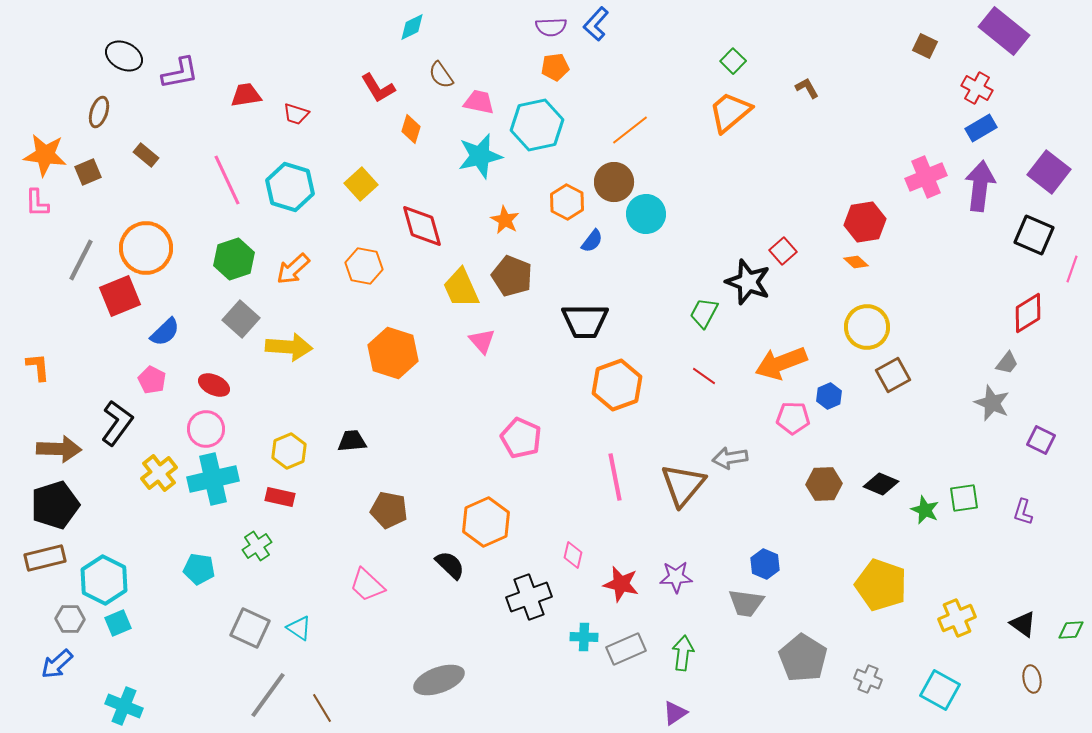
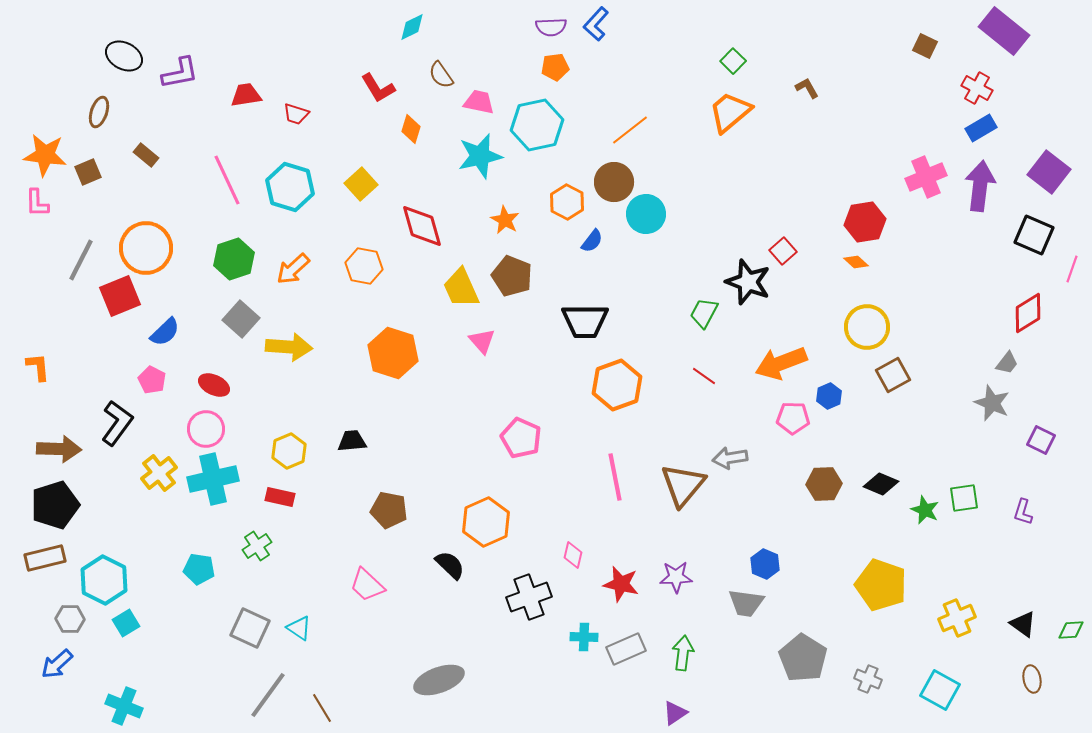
cyan square at (118, 623): moved 8 px right; rotated 8 degrees counterclockwise
